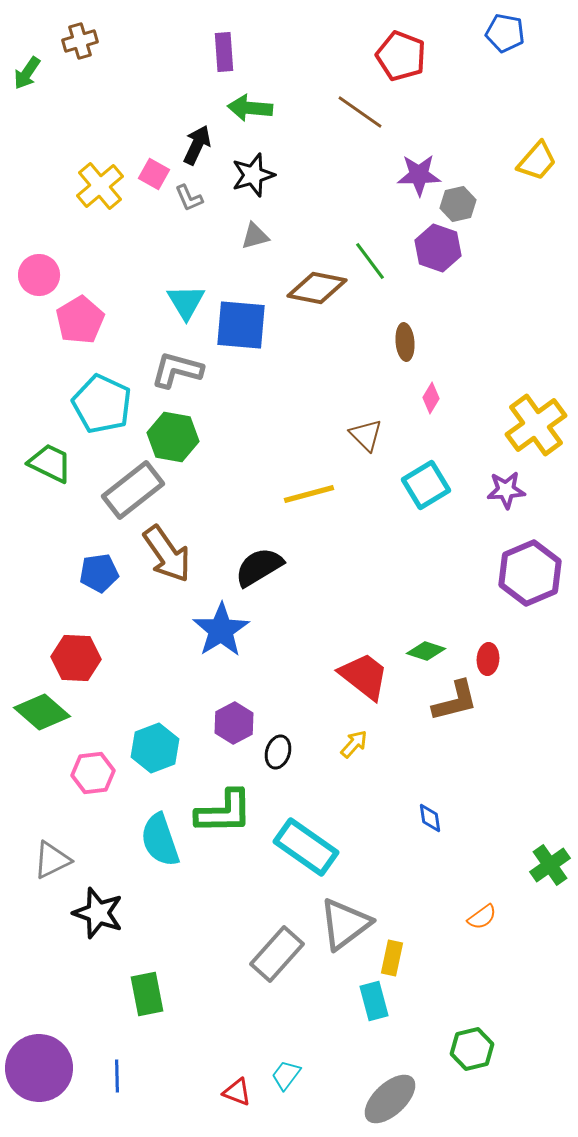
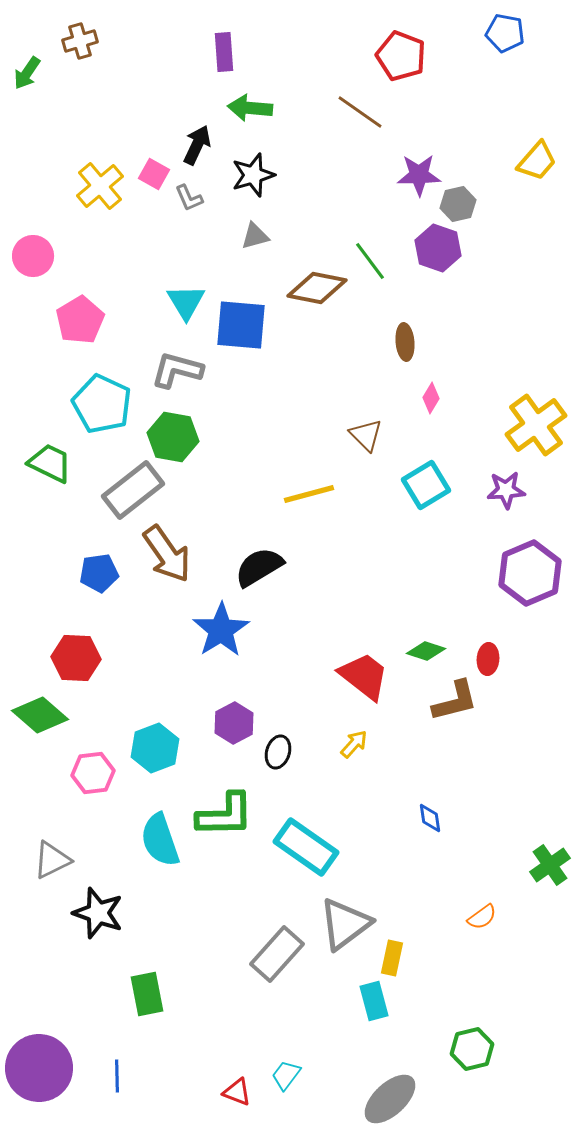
pink circle at (39, 275): moved 6 px left, 19 px up
green diamond at (42, 712): moved 2 px left, 3 px down
green L-shape at (224, 812): moved 1 px right, 3 px down
